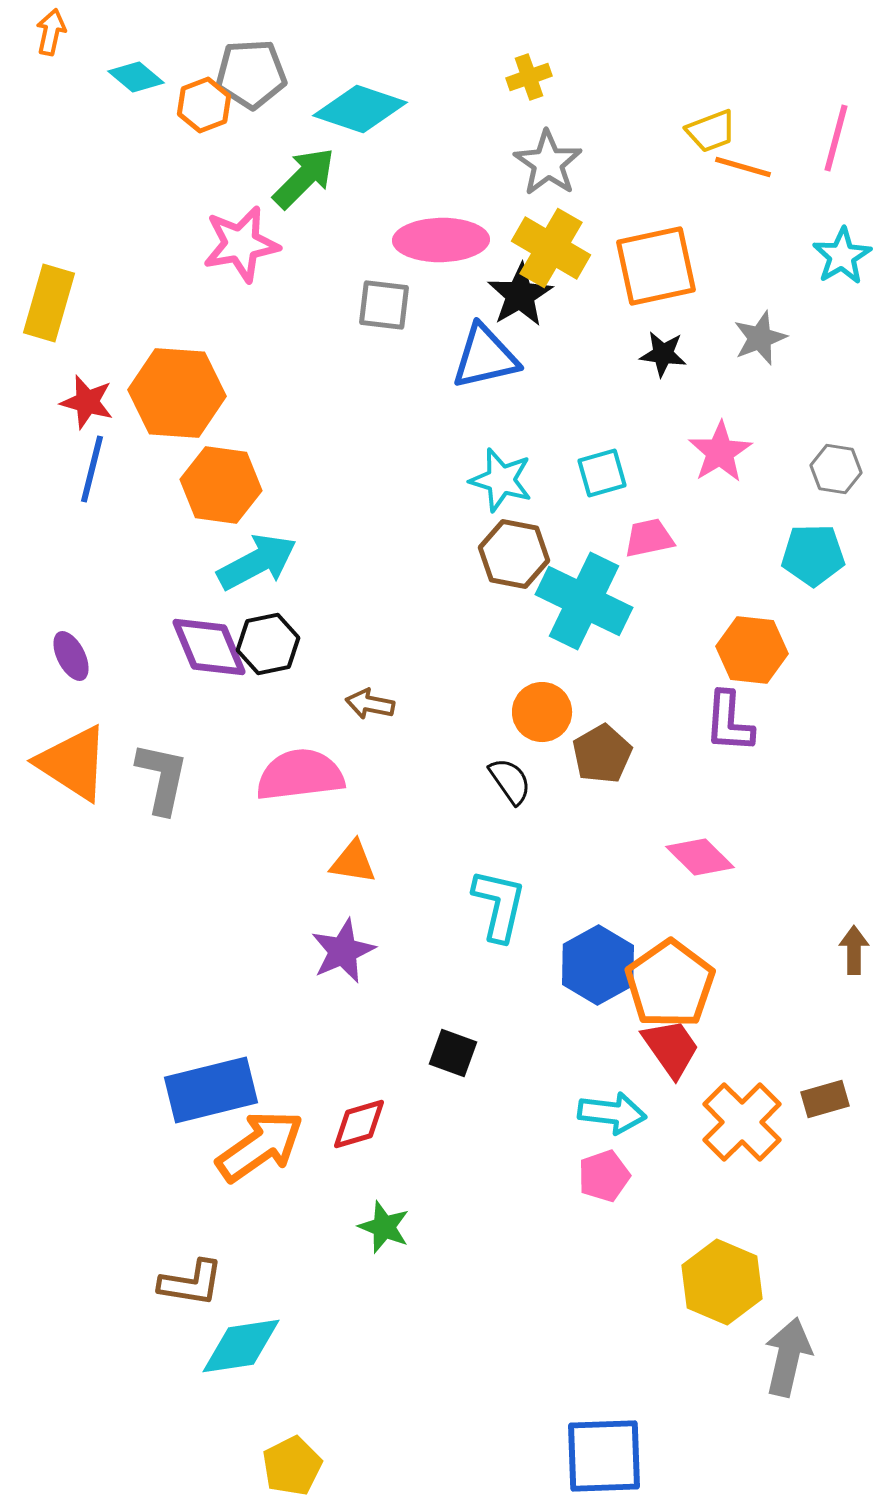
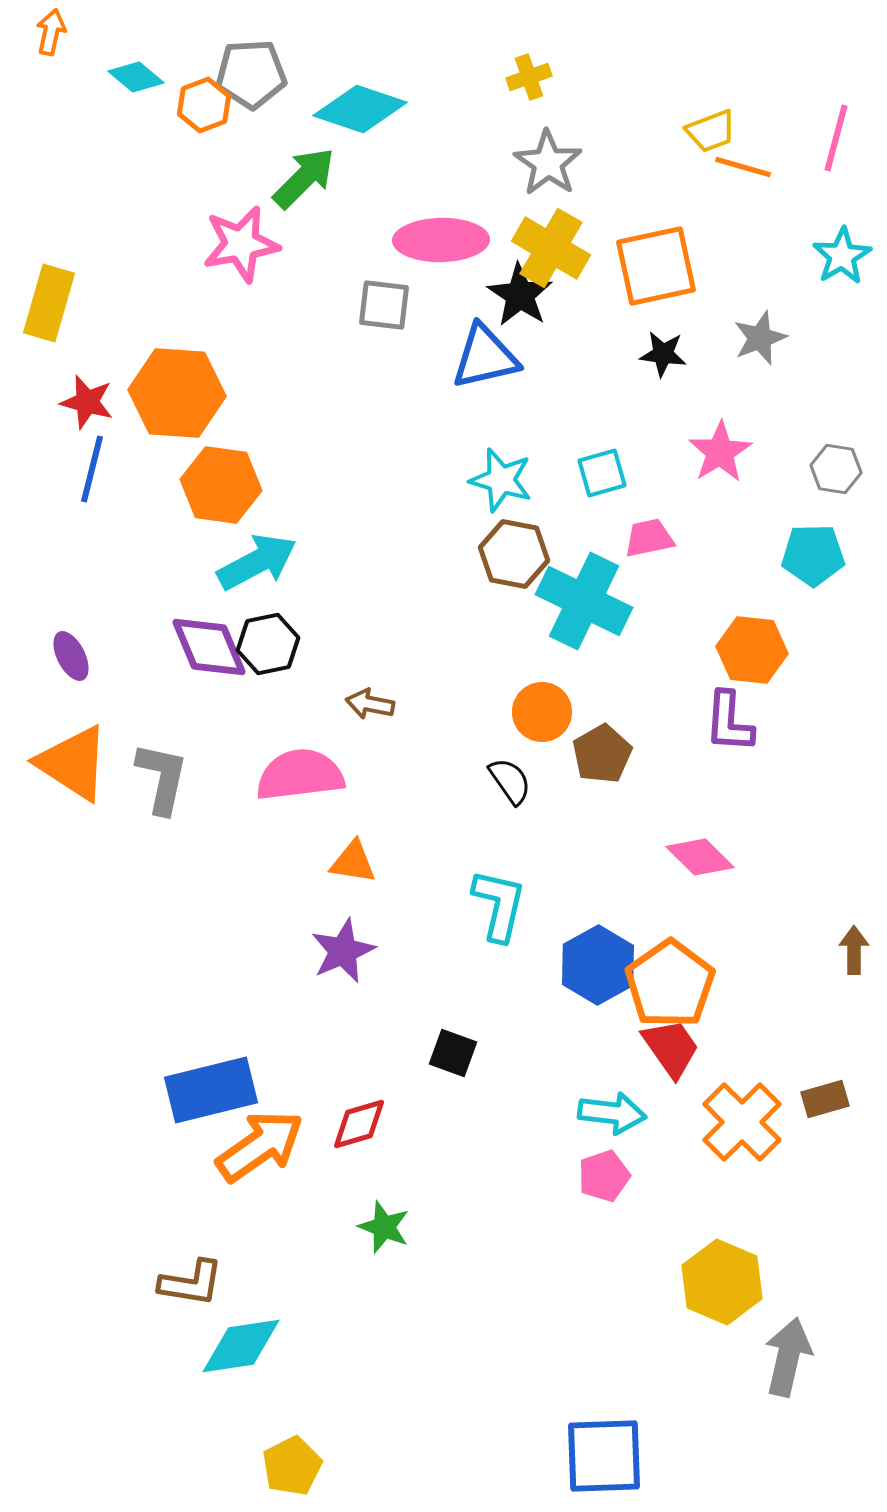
black star at (520, 295): rotated 8 degrees counterclockwise
